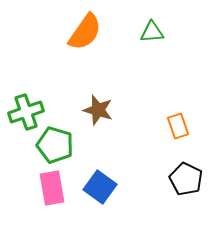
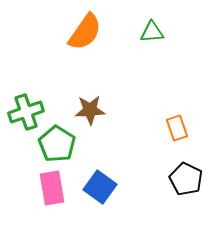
brown star: moved 8 px left; rotated 20 degrees counterclockwise
orange rectangle: moved 1 px left, 2 px down
green pentagon: moved 2 px right, 1 px up; rotated 15 degrees clockwise
